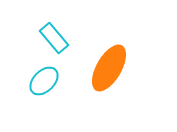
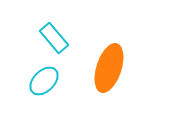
orange ellipse: rotated 12 degrees counterclockwise
